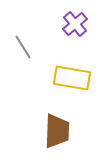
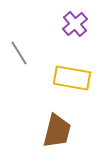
gray line: moved 4 px left, 6 px down
brown trapezoid: rotated 12 degrees clockwise
